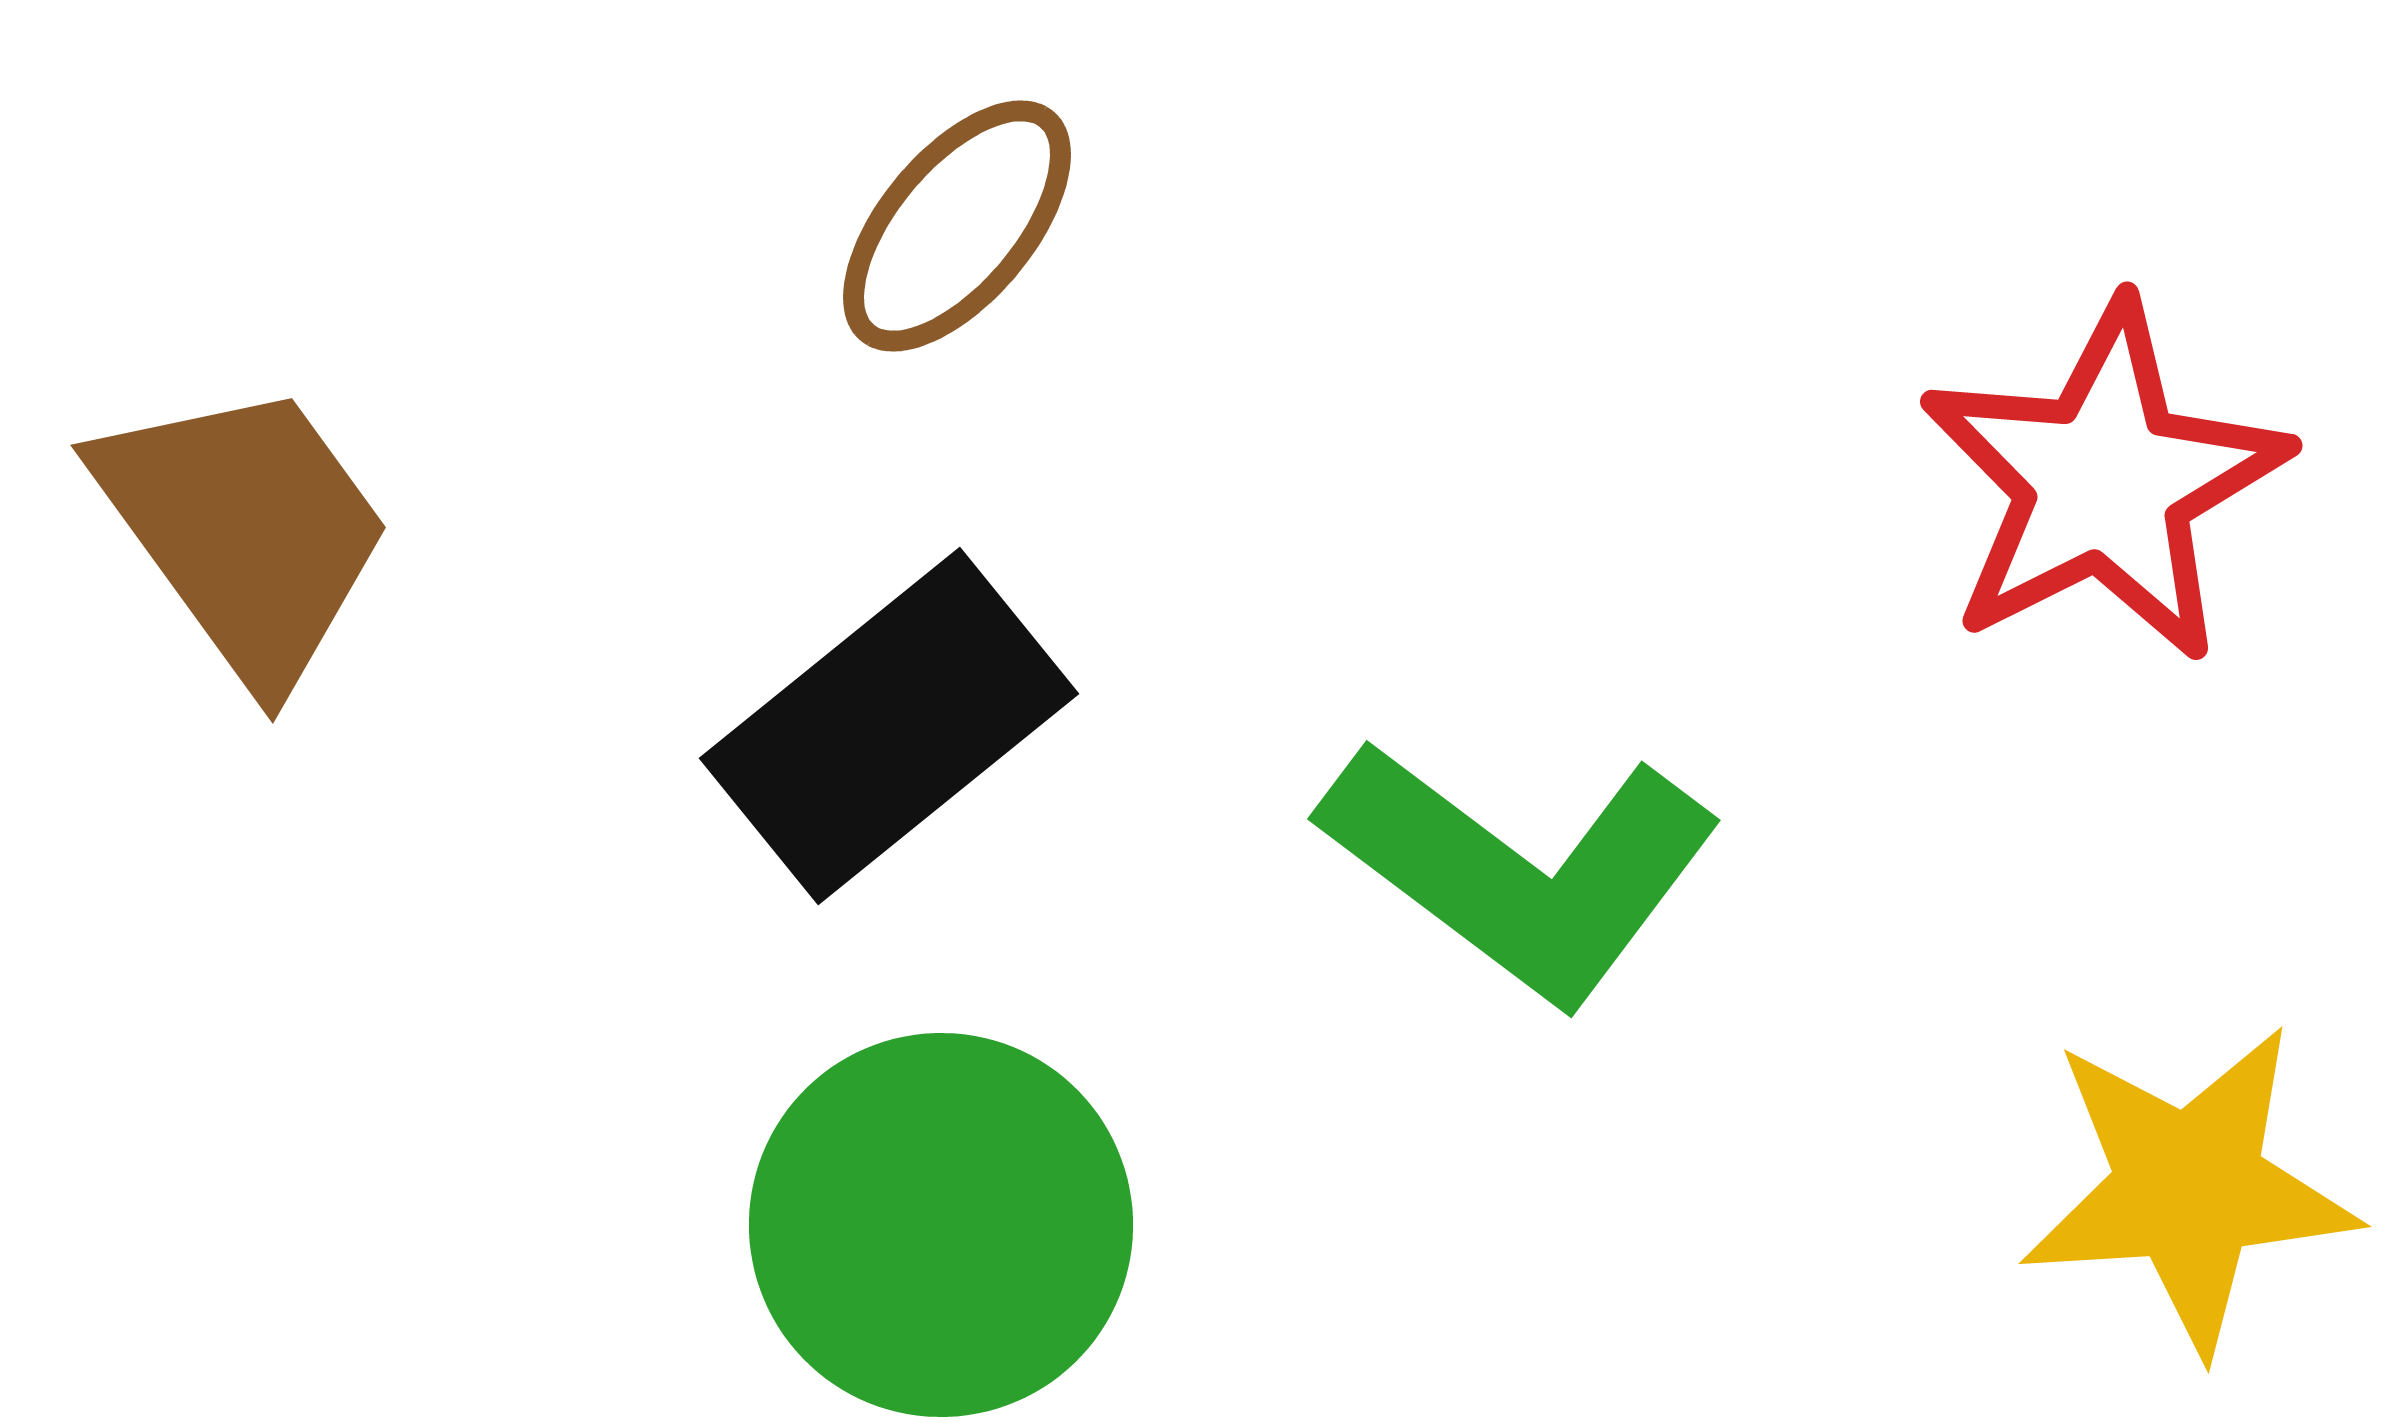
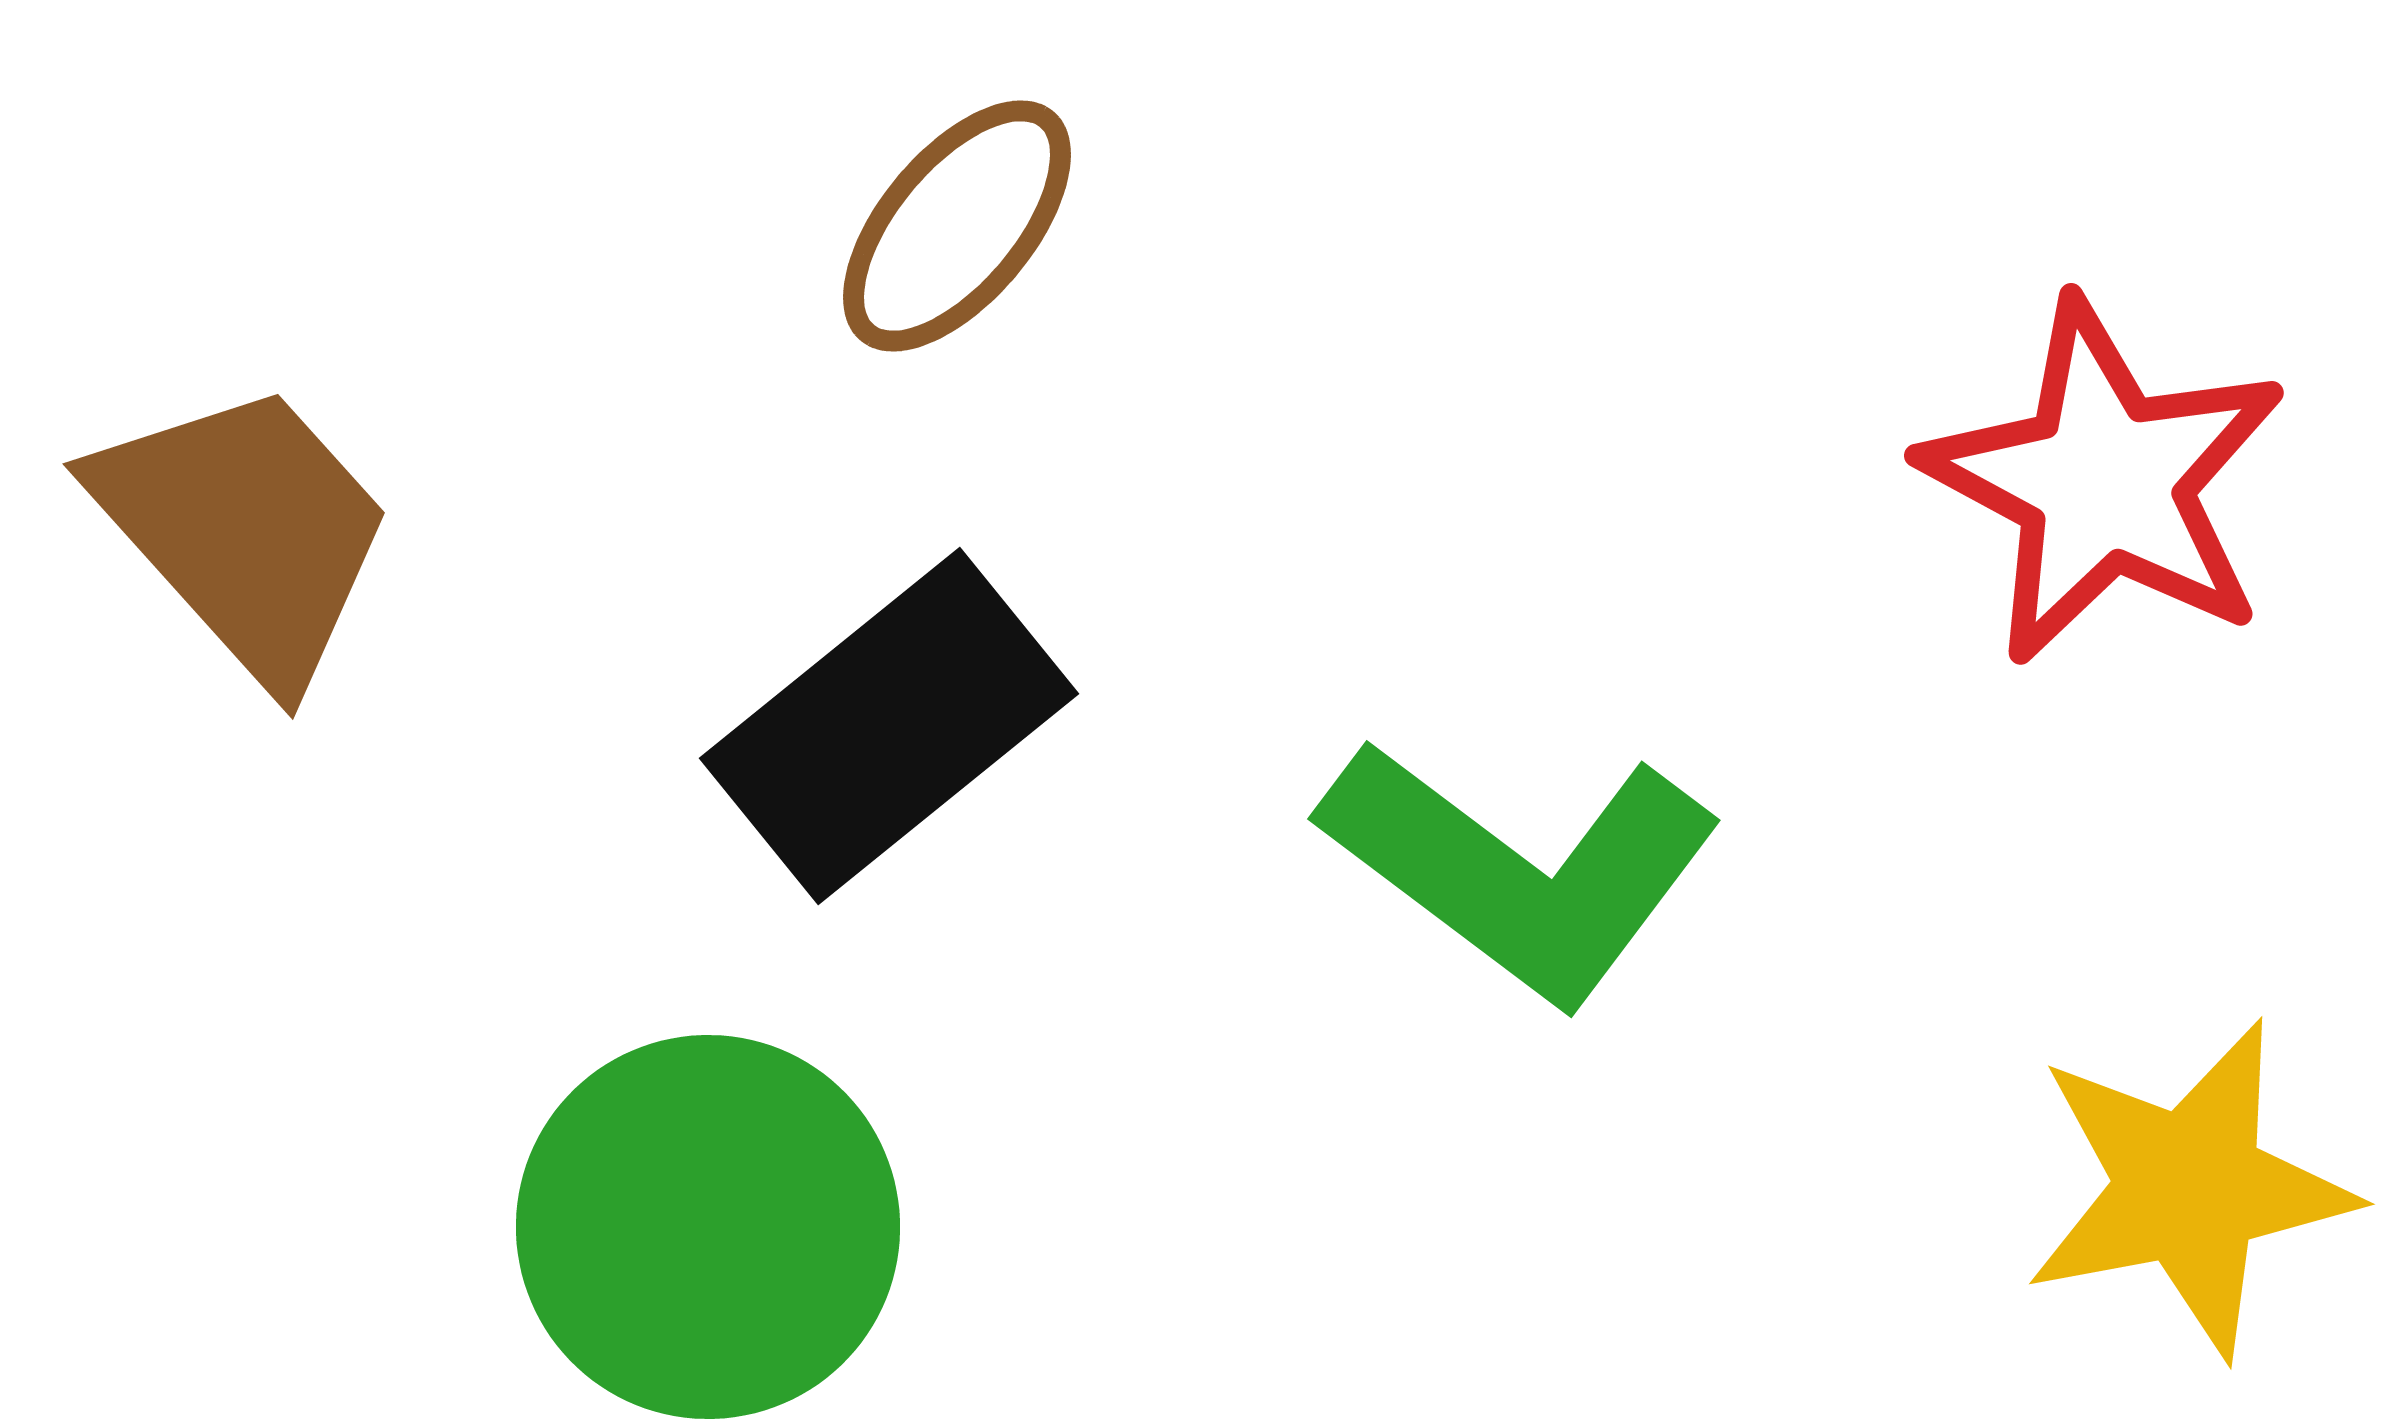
red star: rotated 17 degrees counterclockwise
brown trapezoid: rotated 6 degrees counterclockwise
yellow star: rotated 7 degrees counterclockwise
green circle: moved 233 px left, 2 px down
